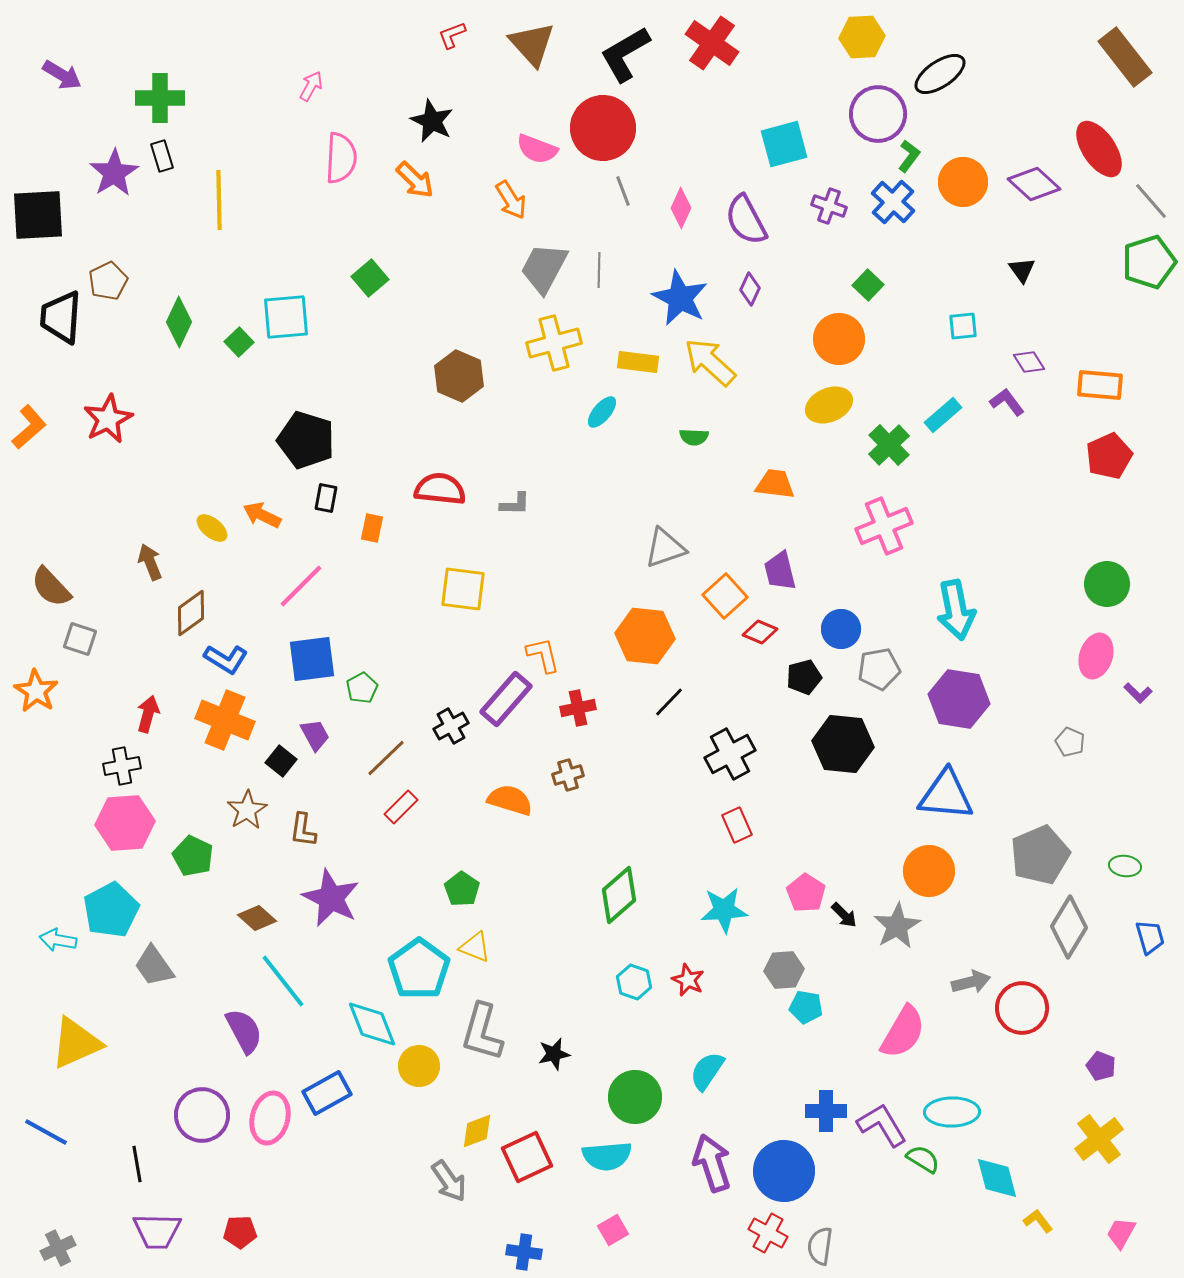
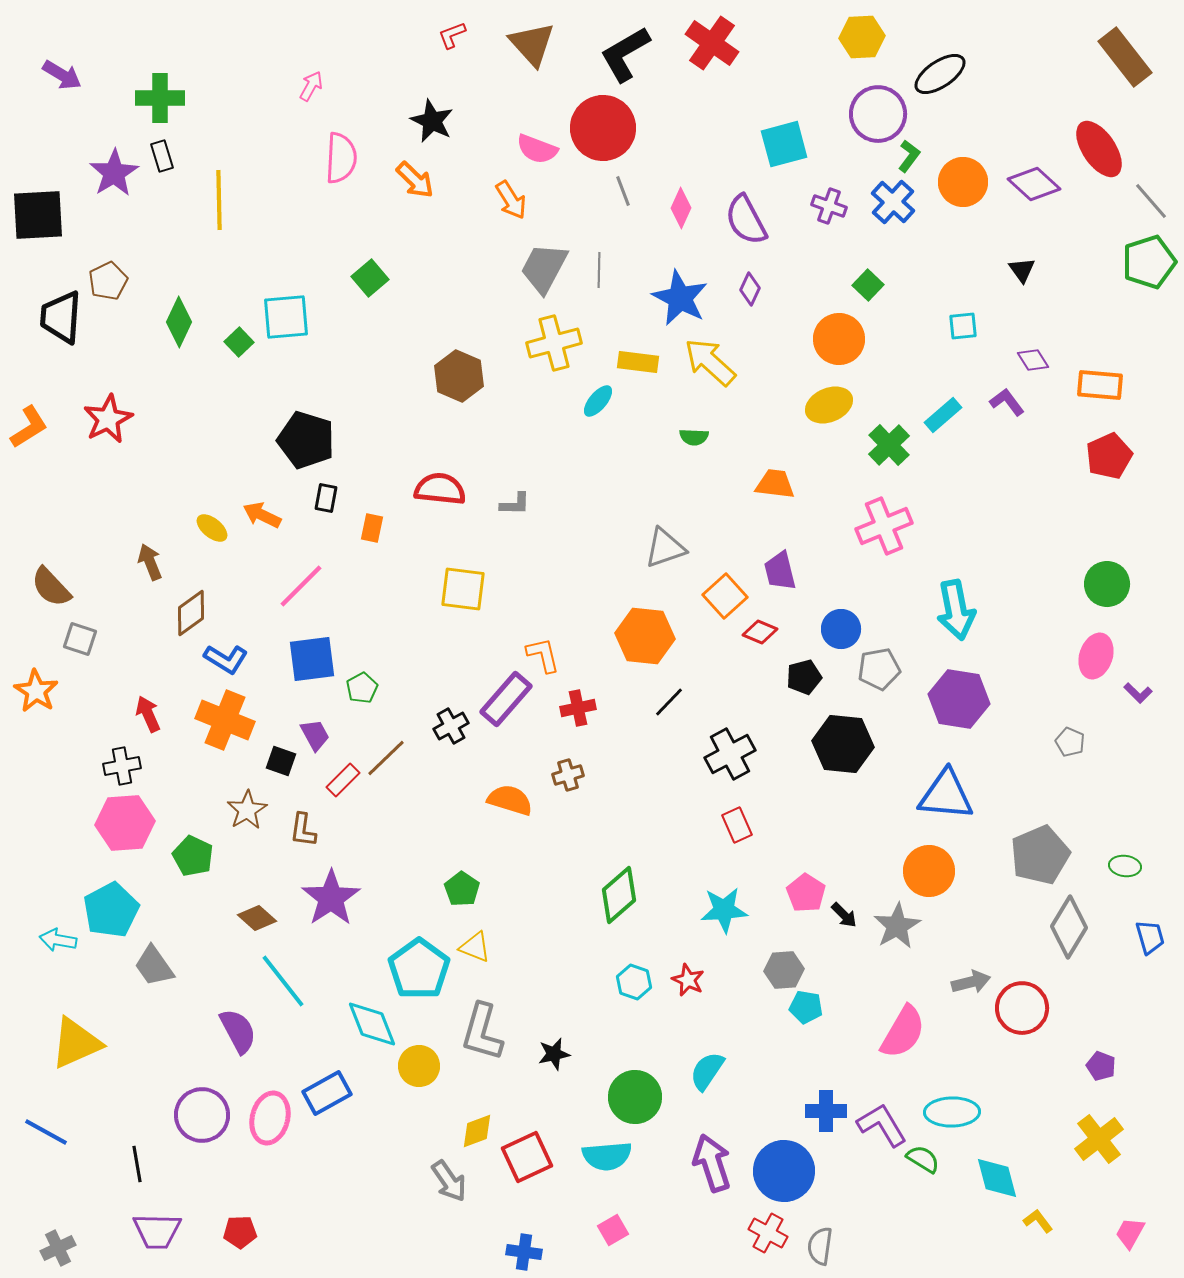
purple diamond at (1029, 362): moved 4 px right, 2 px up
cyan ellipse at (602, 412): moved 4 px left, 11 px up
orange L-shape at (29, 427): rotated 9 degrees clockwise
red arrow at (148, 714): rotated 39 degrees counterclockwise
black square at (281, 761): rotated 20 degrees counterclockwise
red rectangle at (401, 807): moved 58 px left, 27 px up
purple star at (331, 898): rotated 12 degrees clockwise
purple semicircle at (244, 1031): moved 6 px left
pink trapezoid at (1121, 1233): moved 9 px right
